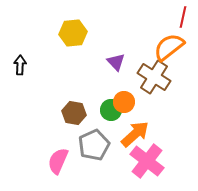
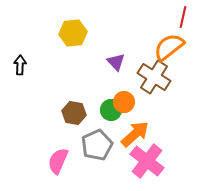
gray pentagon: moved 3 px right
